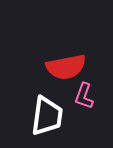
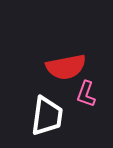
pink L-shape: moved 2 px right, 2 px up
